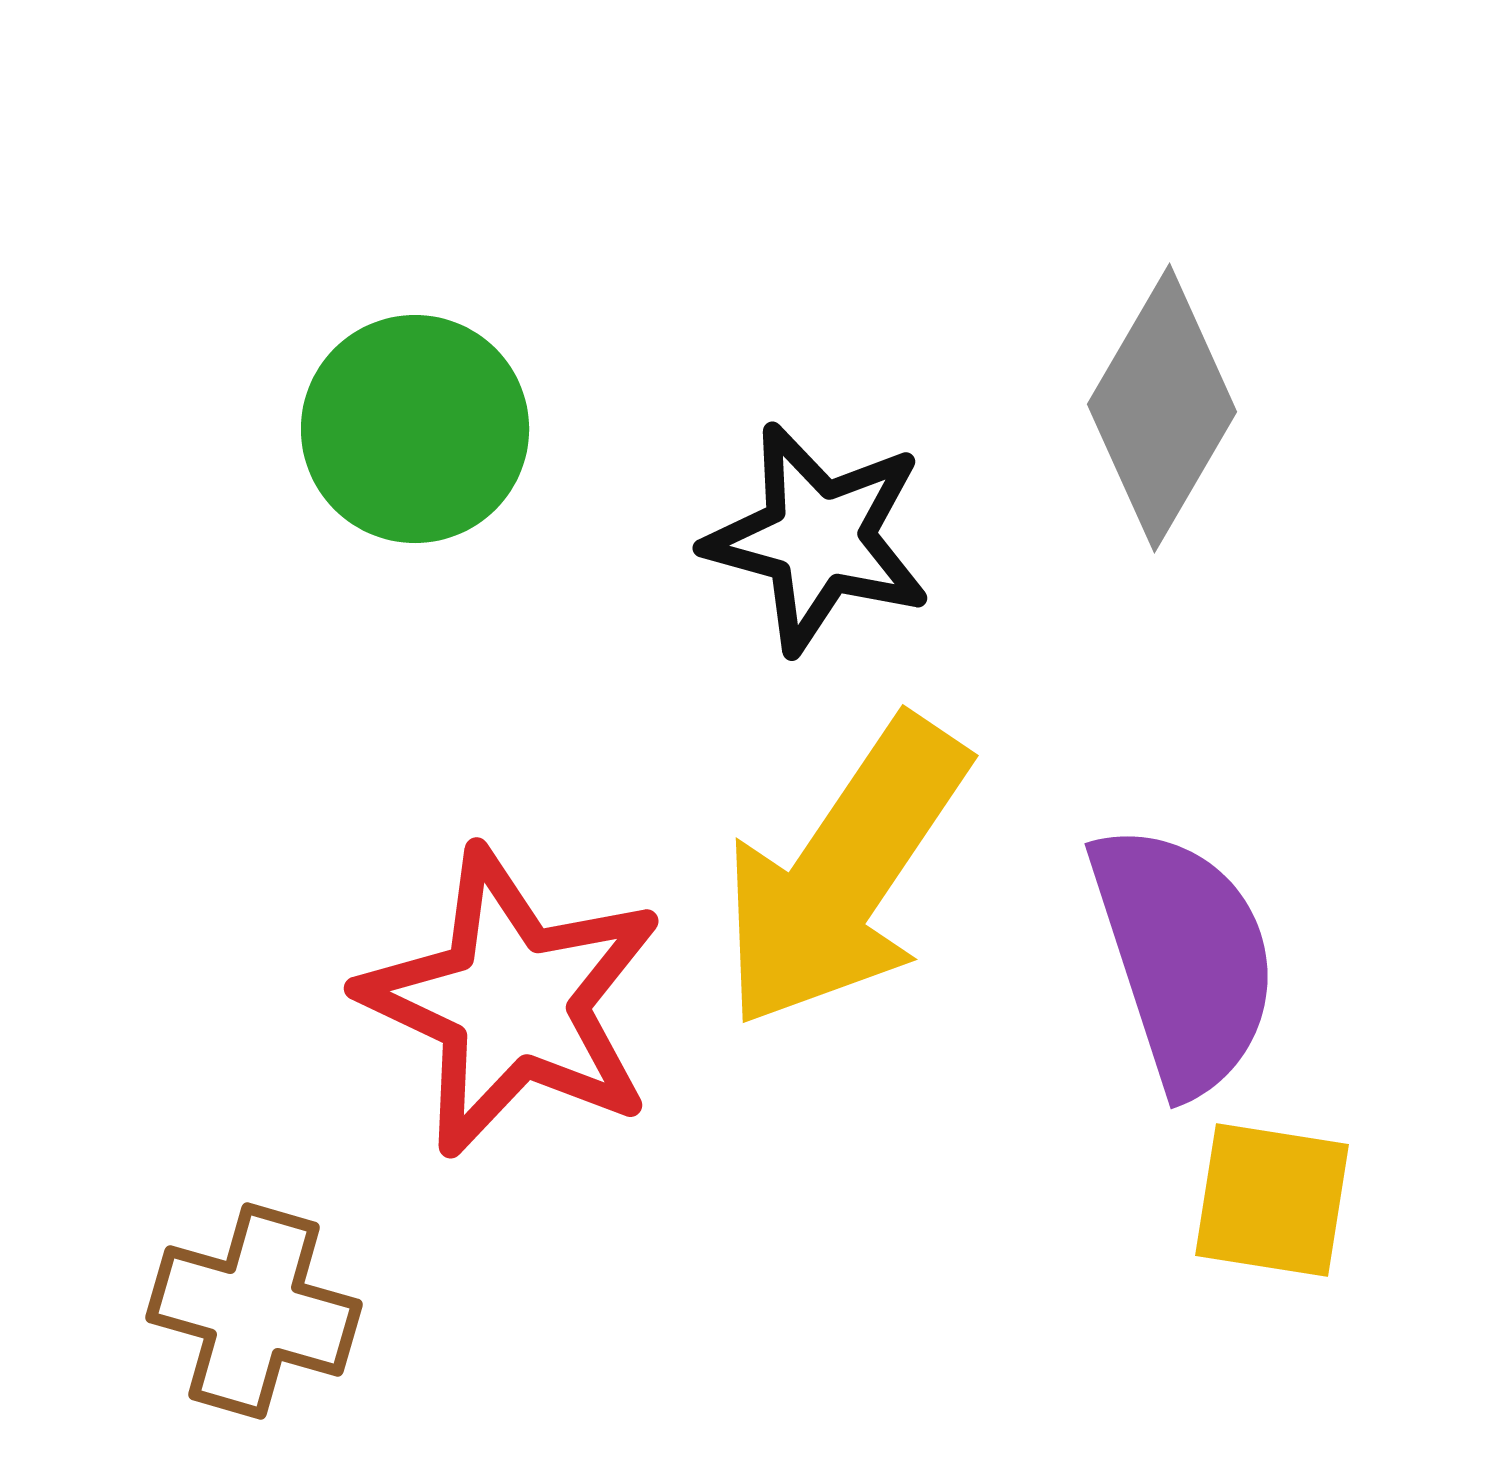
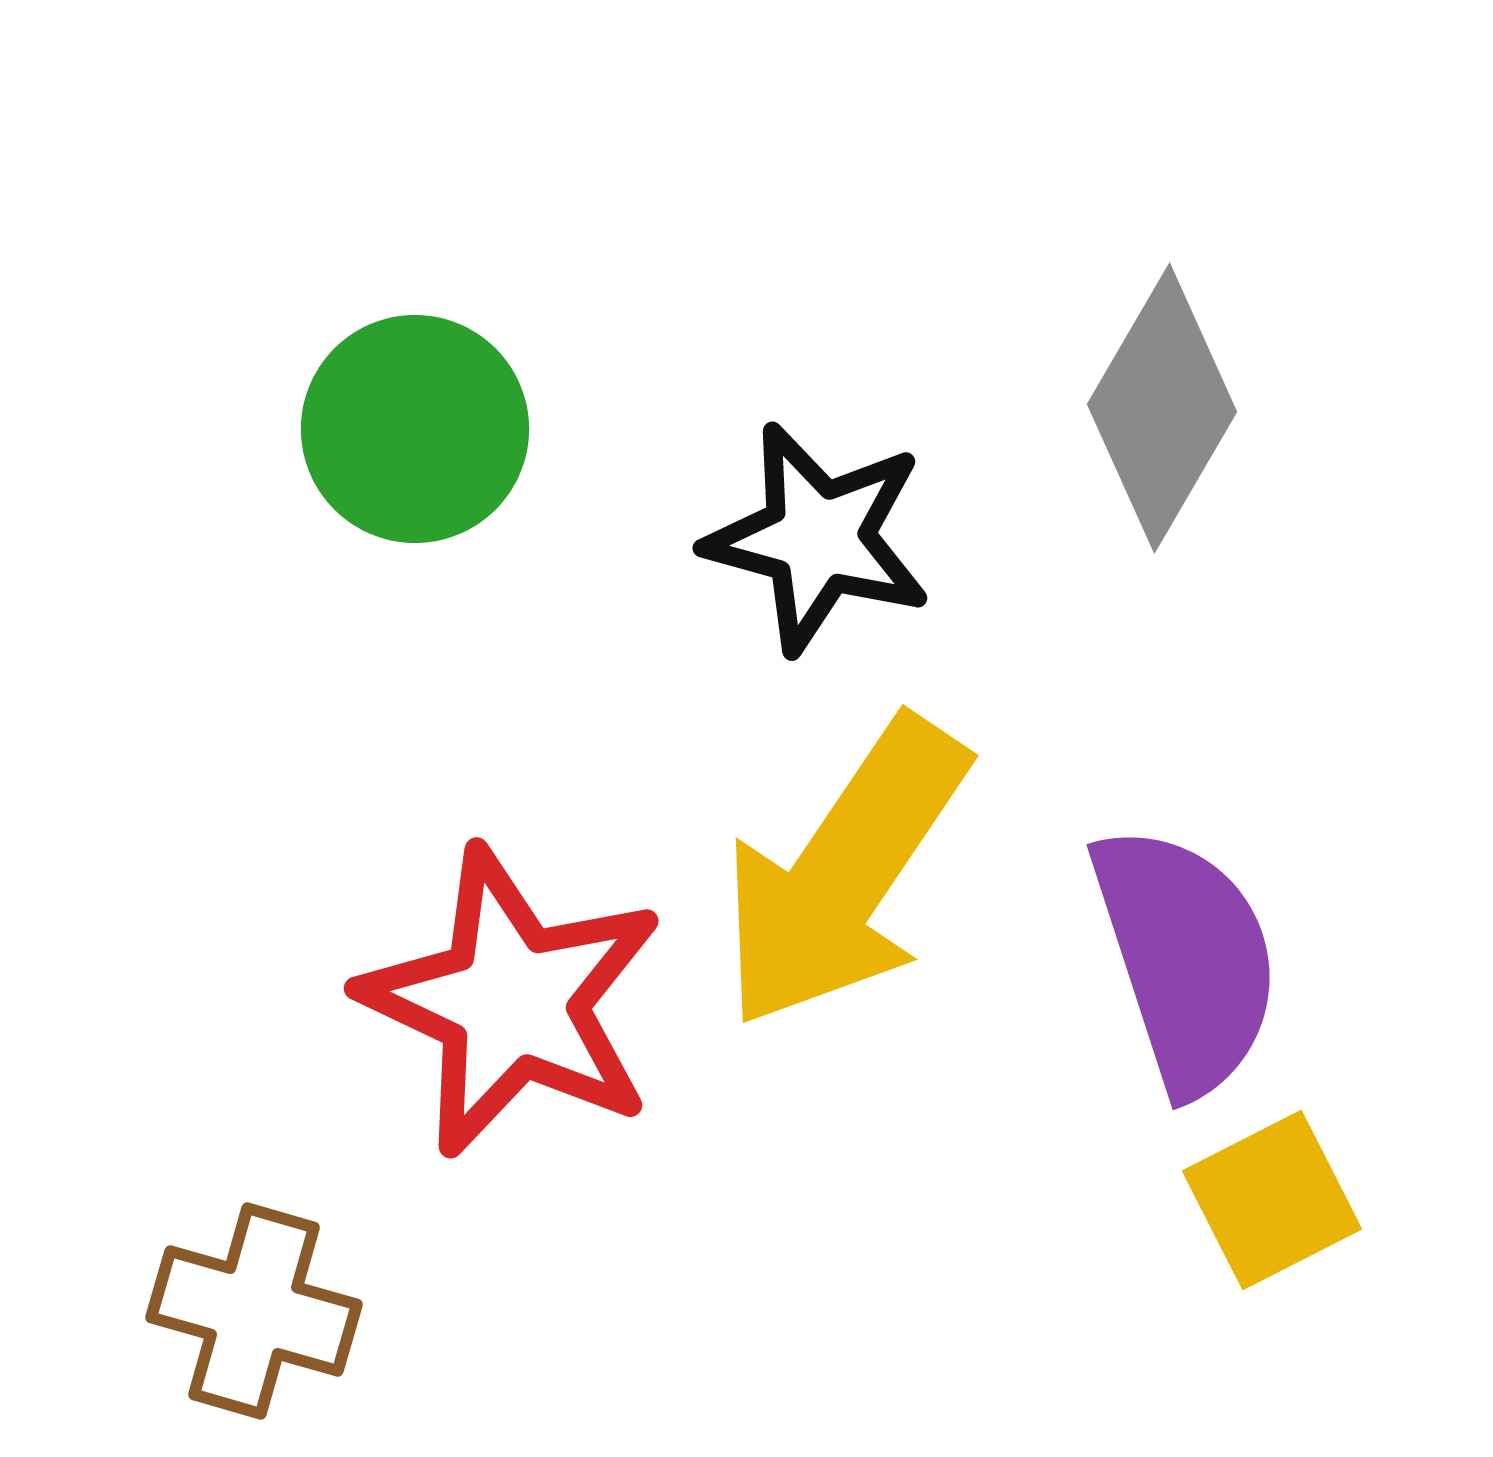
purple semicircle: moved 2 px right, 1 px down
yellow square: rotated 36 degrees counterclockwise
